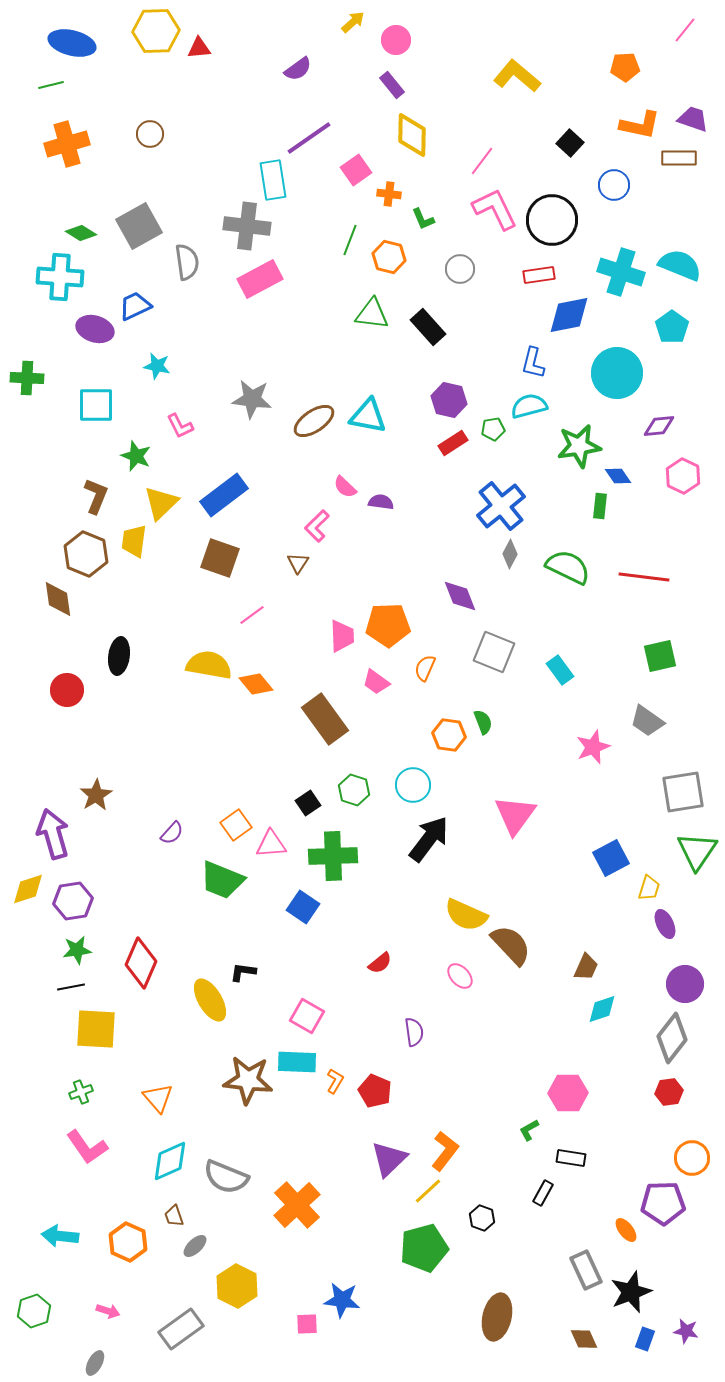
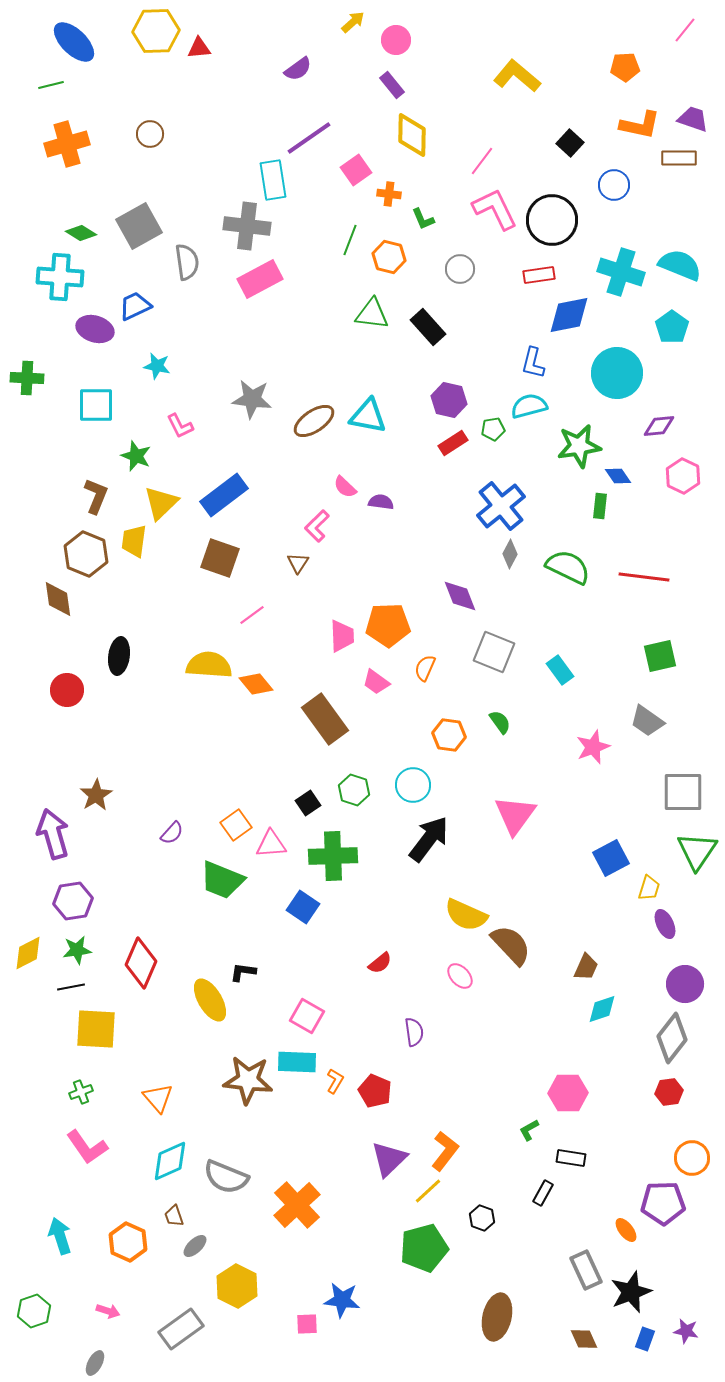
blue ellipse at (72, 43): moved 2 px right, 1 px up; rotated 30 degrees clockwise
yellow semicircle at (209, 665): rotated 6 degrees counterclockwise
green semicircle at (483, 722): moved 17 px right; rotated 15 degrees counterclockwise
gray square at (683, 792): rotated 9 degrees clockwise
yellow diamond at (28, 889): moved 64 px down; rotated 9 degrees counterclockwise
cyan arrow at (60, 1236): rotated 66 degrees clockwise
